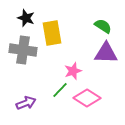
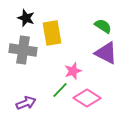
purple triangle: rotated 25 degrees clockwise
